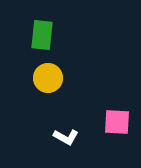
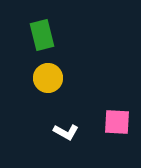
green rectangle: rotated 20 degrees counterclockwise
white L-shape: moved 5 px up
